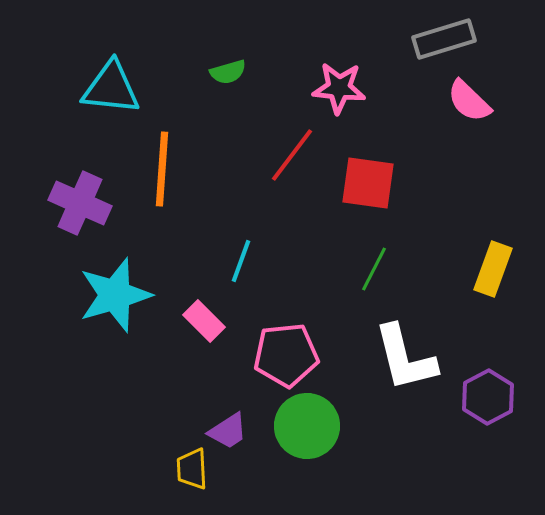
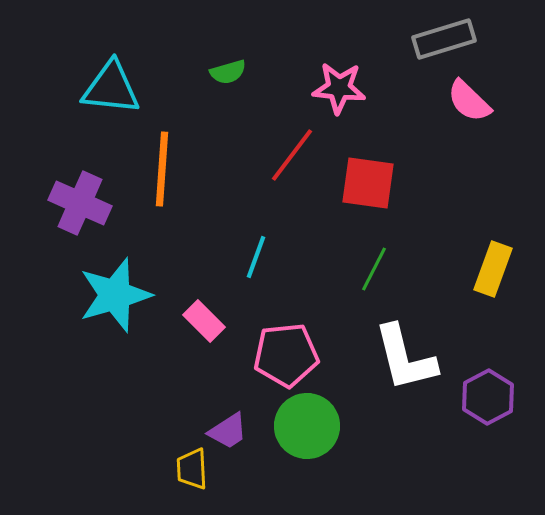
cyan line: moved 15 px right, 4 px up
